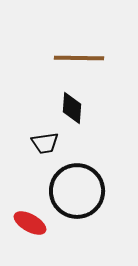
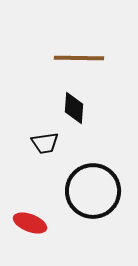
black diamond: moved 2 px right
black circle: moved 16 px right
red ellipse: rotated 8 degrees counterclockwise
